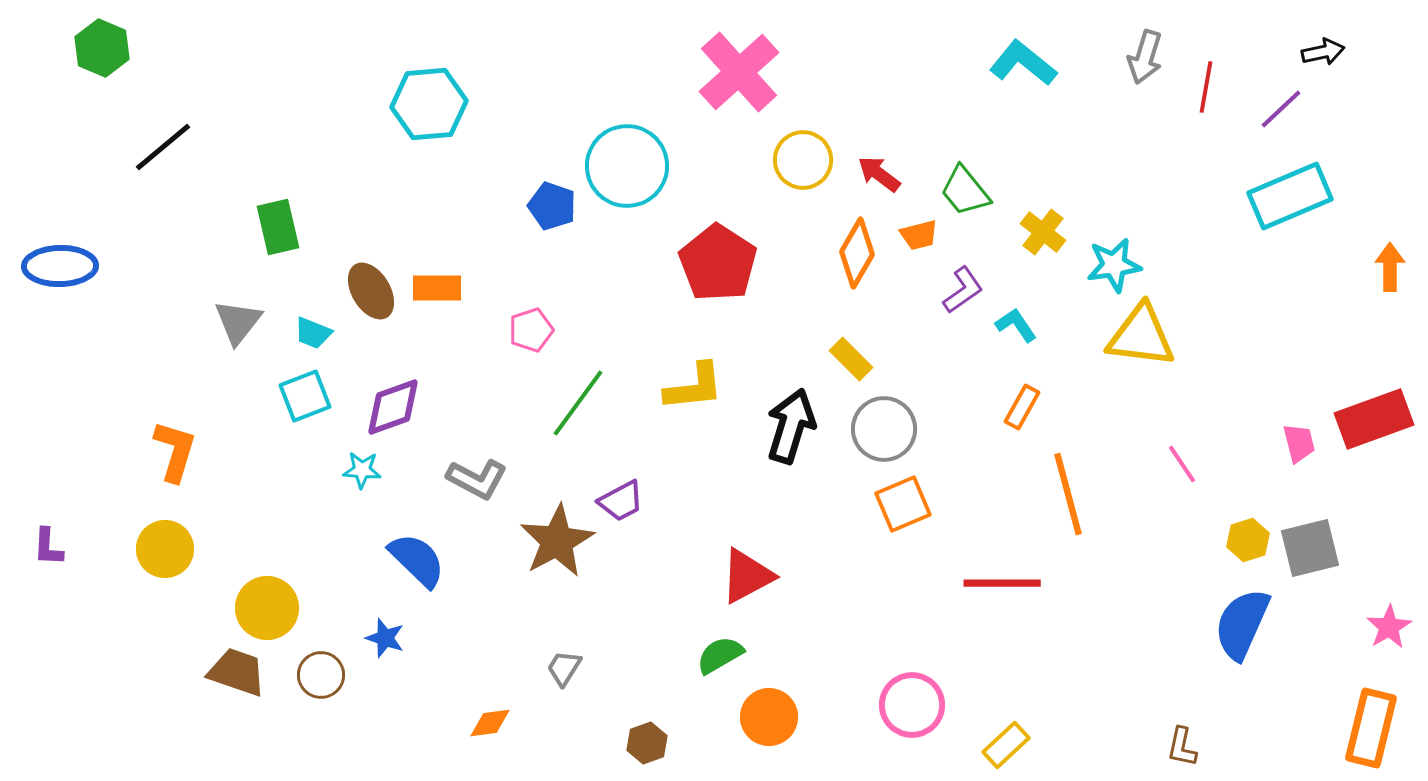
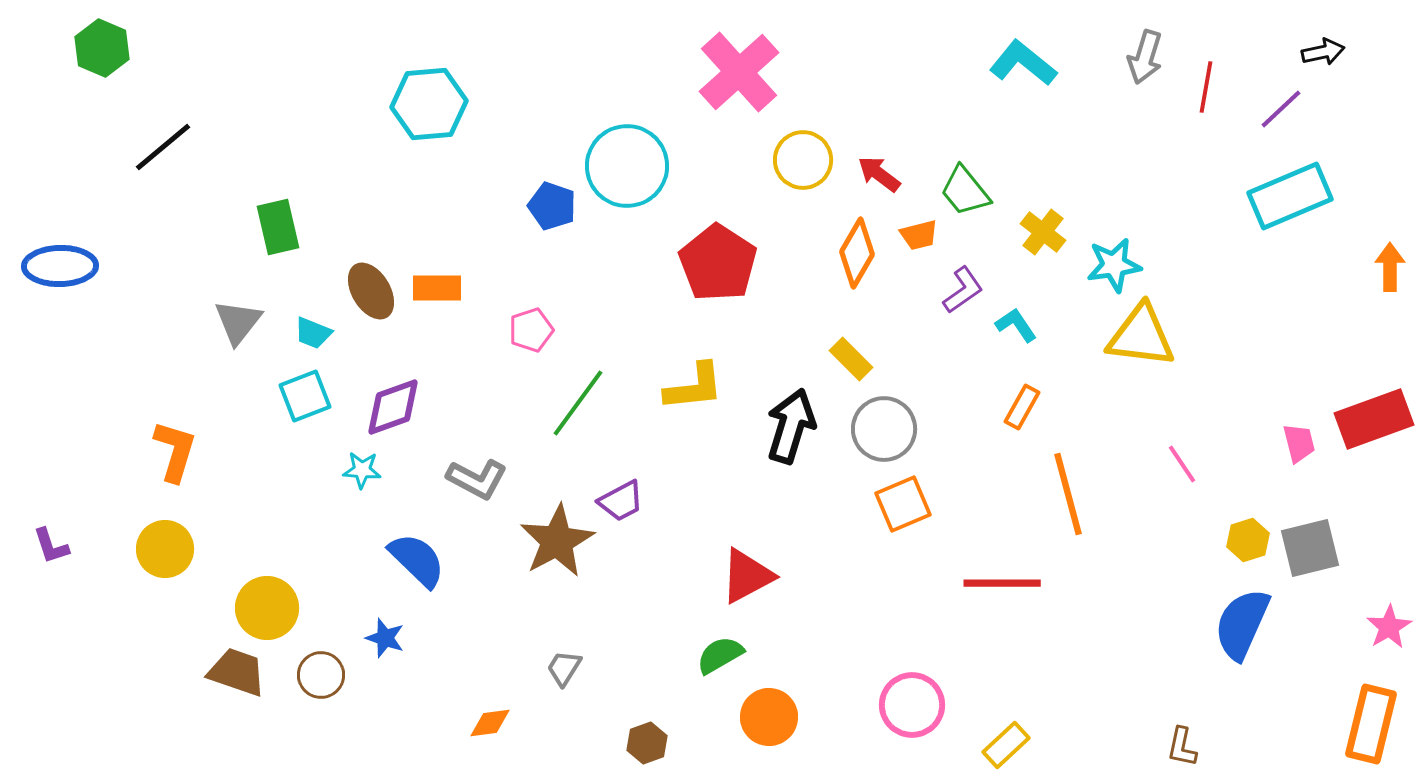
purple L-shape at (48, 547): moved 3 px right, 1 px up; rotated 21 degrees counterclockwise
orange rectangle at (1371, 728): moved 4 px up
